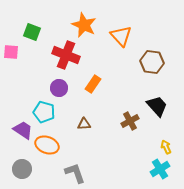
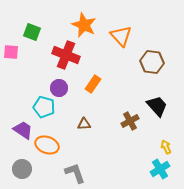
cyan pentagon: moved 5 px up
